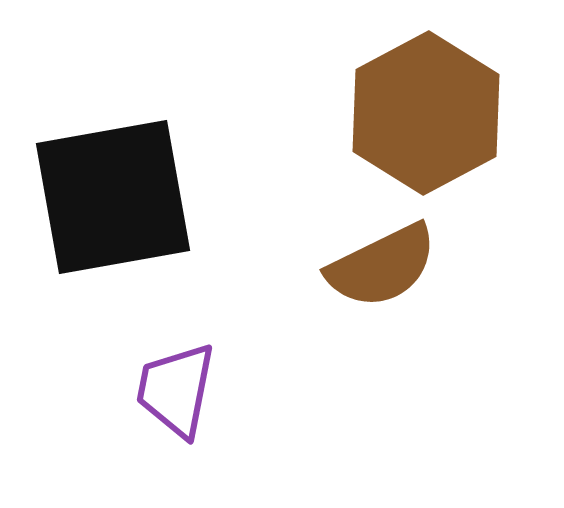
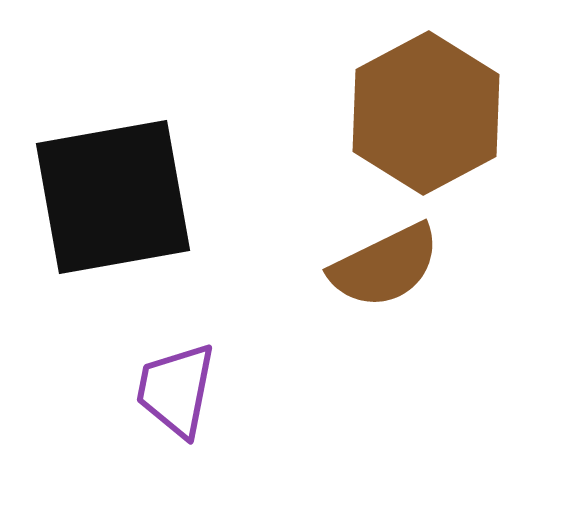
brown semicircle: moved 3 px right
